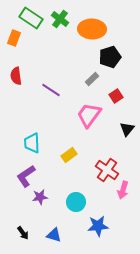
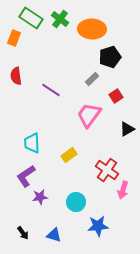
black triangle: rotated 21 degrees clockwise
